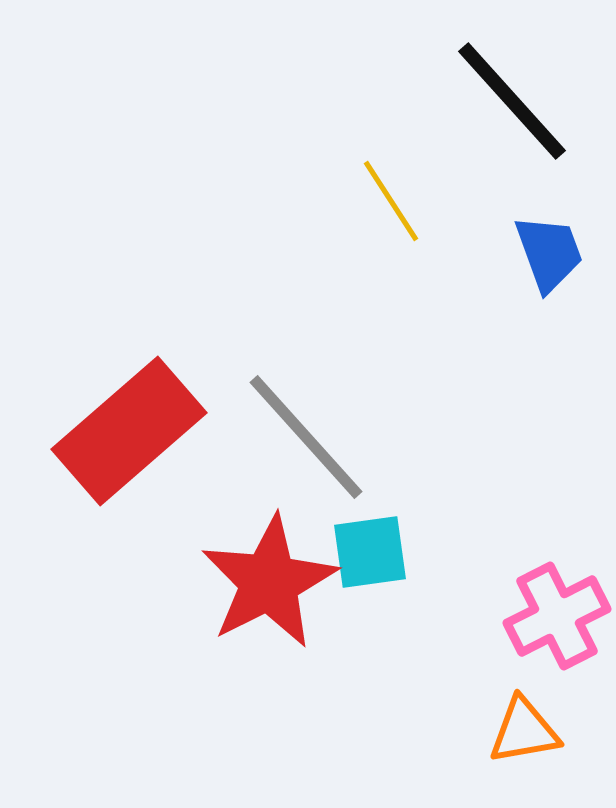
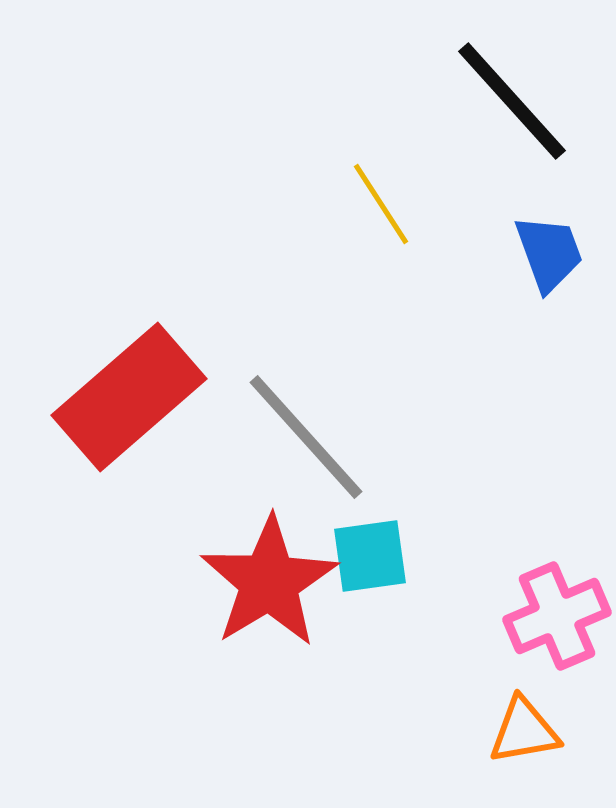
yellow line: moved 10 px left, 3 px down
red rectangle: moved 34 px up
cyan square: moved 4 px down
red star: rotated 4 degrees counterclockwise
pink cross: rotated 4 degrees clockwise
